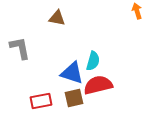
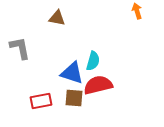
brown square: rotated 18 degrees clockwise
